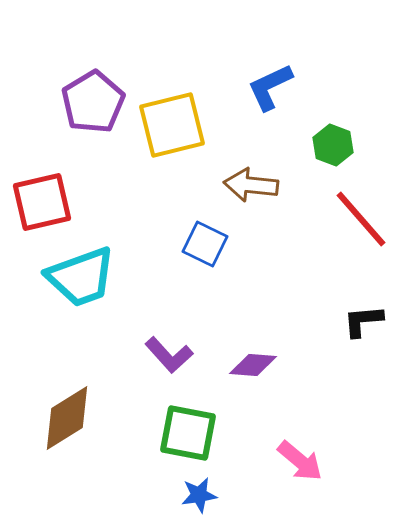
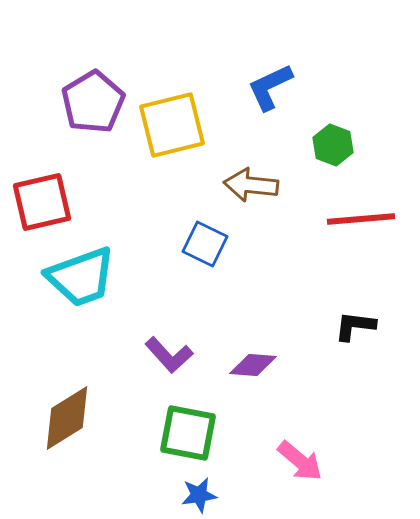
red line: rotated 54 degrees counterclockwise
black L-shape: moved 8 px left, 5 px down; rotated 12 degrees clockwise
